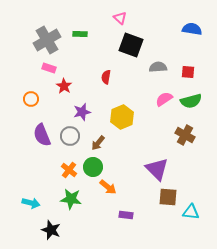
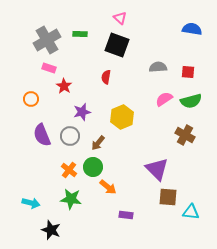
black square: moved 14 px left
